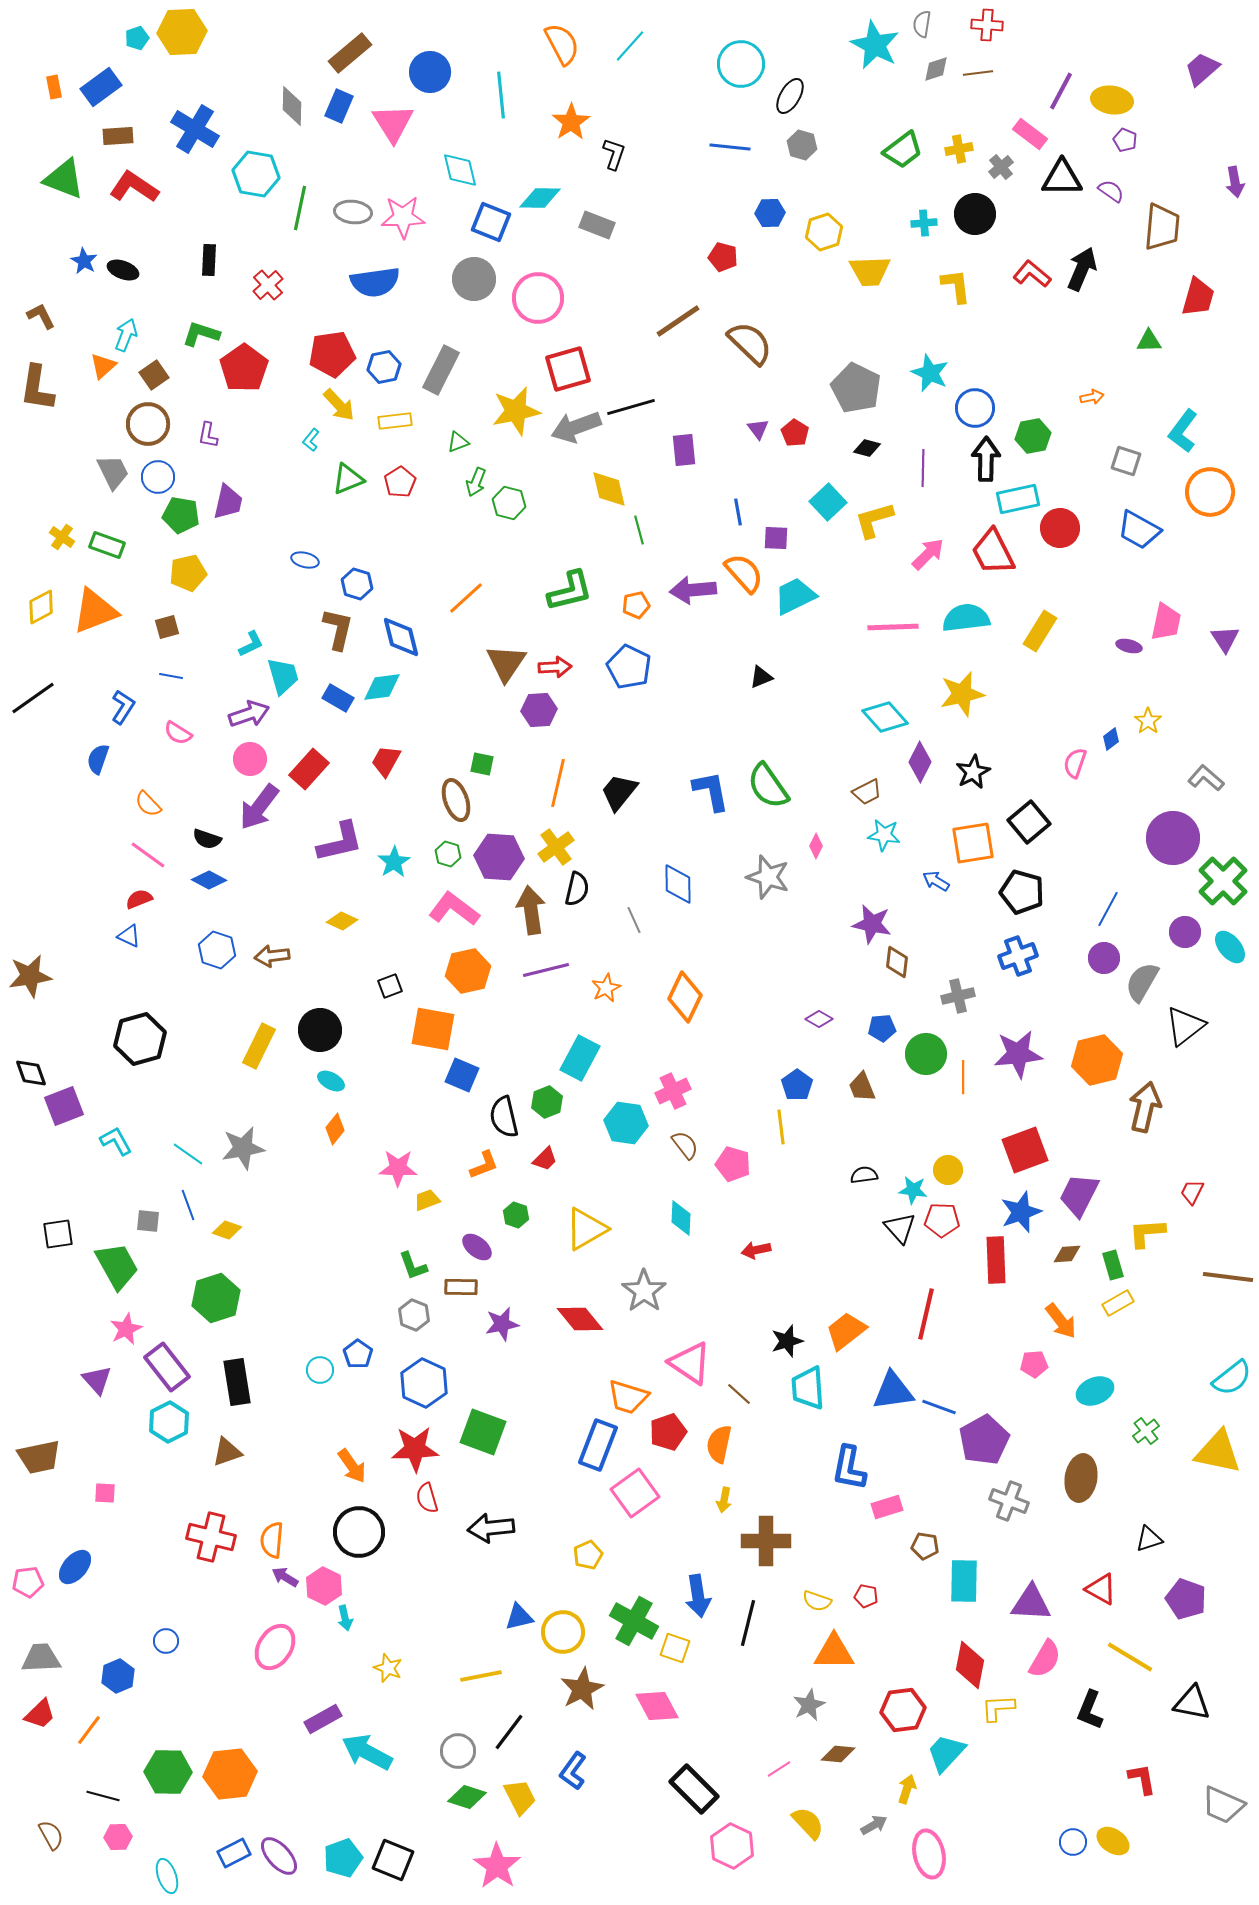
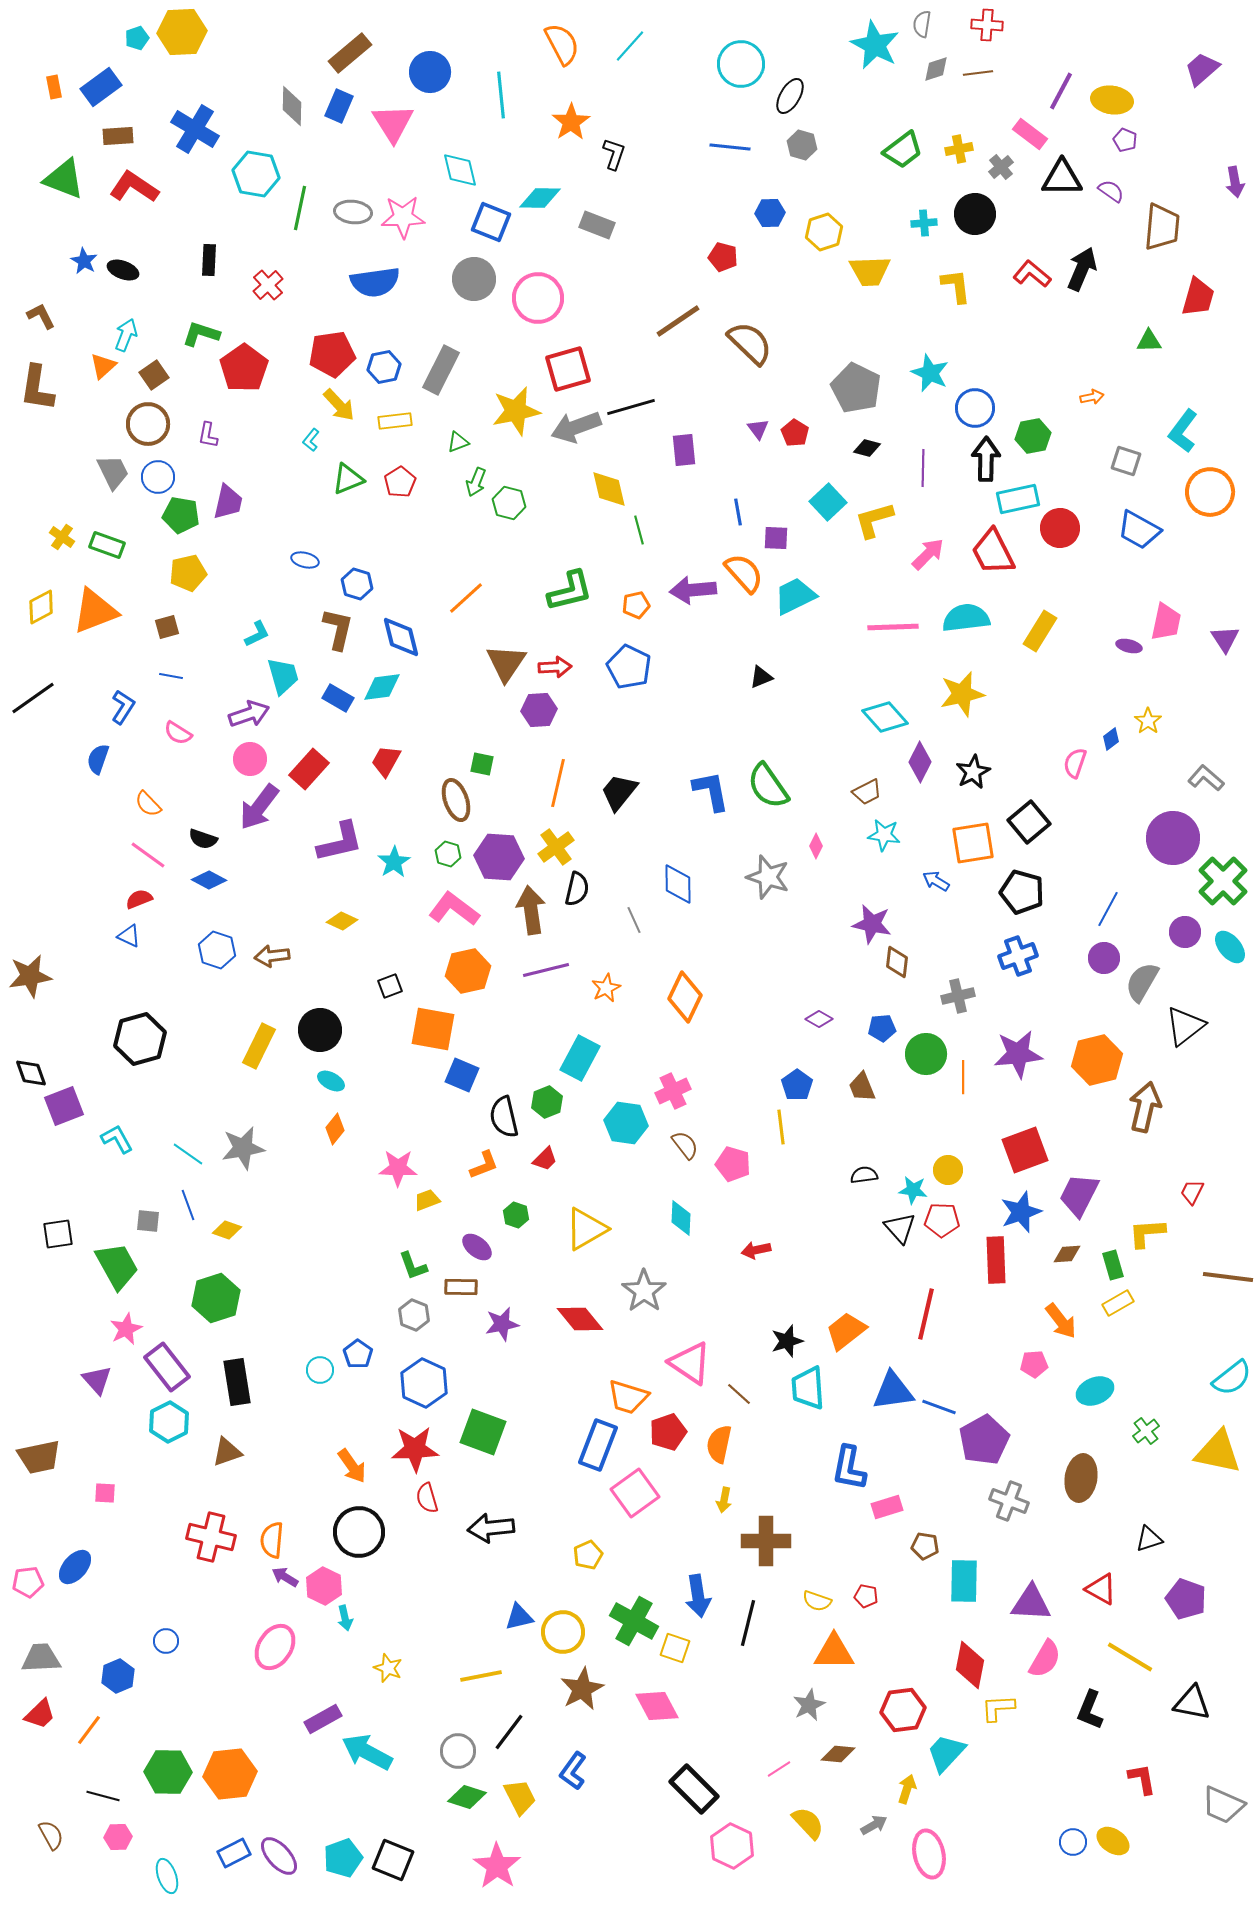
cyan L-shape at (251, 644): moved 6 px right, 10 px up
black semicircle at (207, 839): moved 4 px left
cyan L-shape at (116, 1141): moved 1 px right, 2 px up
